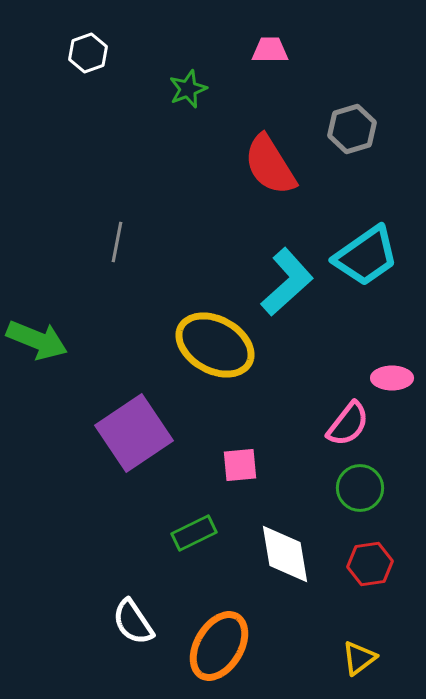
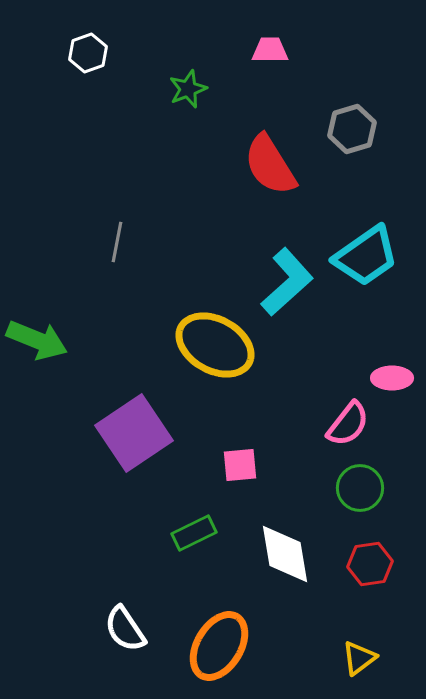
white semicircle: moved 8 px left, 7 px down
